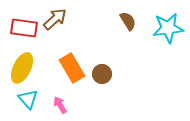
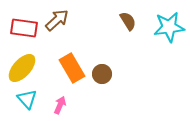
brown arrow: moved 2 px right, 1 px down
cyan star: moved 1 px right, 1 px up
yellow ellipse: rotated 16 degrees clockwise
cyan triangle: moved 1 px left
pink arrow: rotated 54 degrees clockwise
